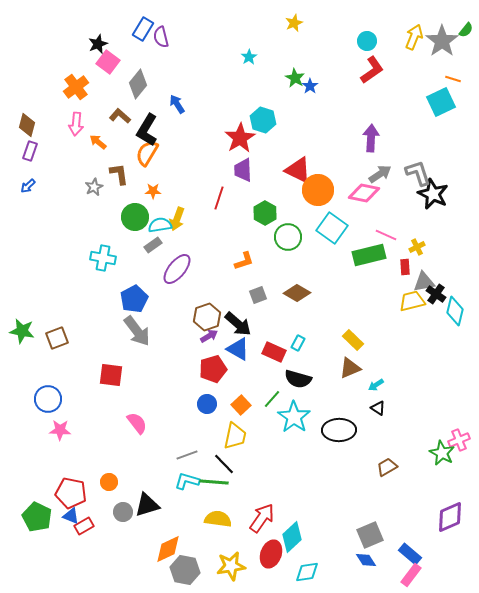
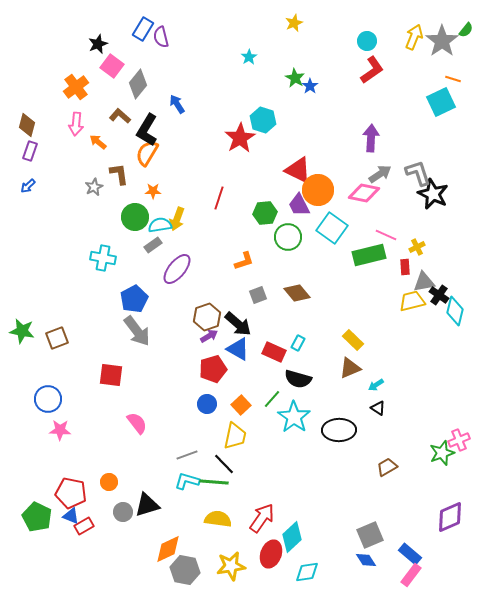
pink square at (108, 62): moved 4 px right, 4 px down
purple trapezoid at (243, 170): moved 56 px right, 35 px down; rotated 25 degrees counterclockwise
green hexagon at (265, 213): rotated 25 degrees clockwise
brown diamond at (297, 293): rotated 20 degrees clockwise
black cross at (436, 294): moved 3 px right, 1 px down
green star at (442, 453): rotated 25 degrees clockwise
